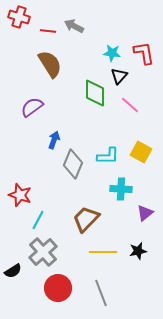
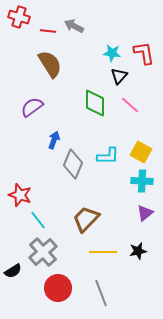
green diamond: moved 10 px down
cyan cross: moved 21 px right, 8 px up
cyan line: rotated 66 degrees counterclockwise
